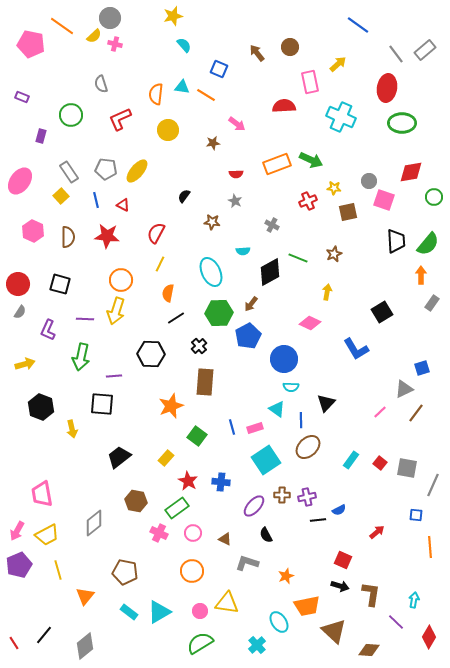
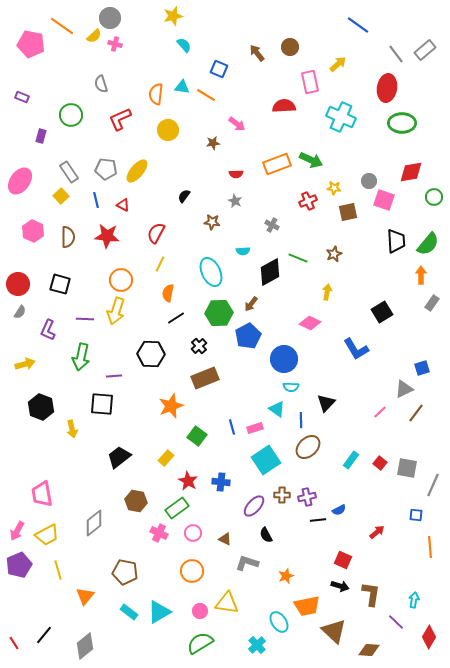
brown rectangle at (205, 382): moved 4 px up; rotated 64 degrees clockwise
